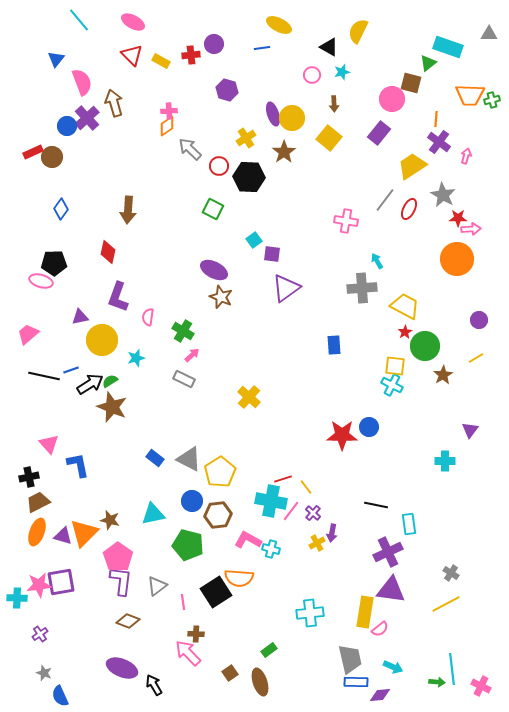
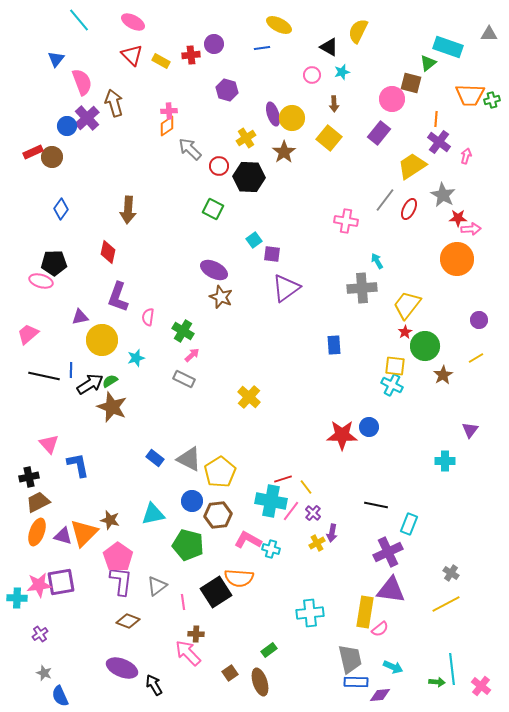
yellow trapezoid at (405, 306): moved 2 px right, 1 px up; rotated 80 degrees counterclockwise
blue line at (71, 370): rotated 70 degrees counterclockwise
cyan rectangle at (409, 524): rotated 30 degrees clockwise
pink cross at (481, 686): rotated 12 degrees clockwise
